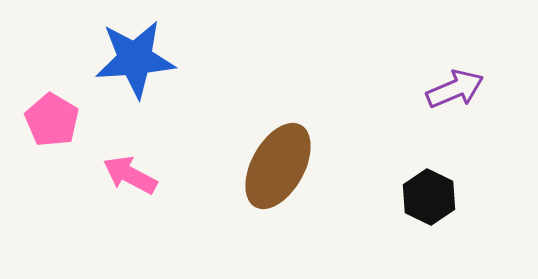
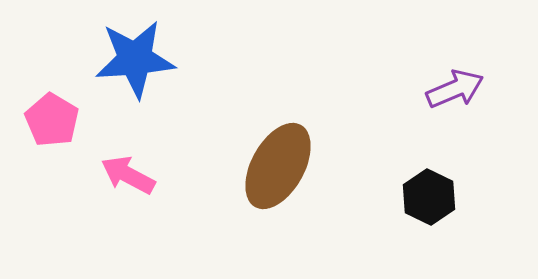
pink arrow: moved 2 px left
